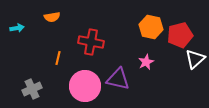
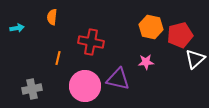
orange semicircle: rotated 105 degrees clockwise
pink star: rotated 21 degrees clockwise
gray cross: rotated 12 degrees clockwise
